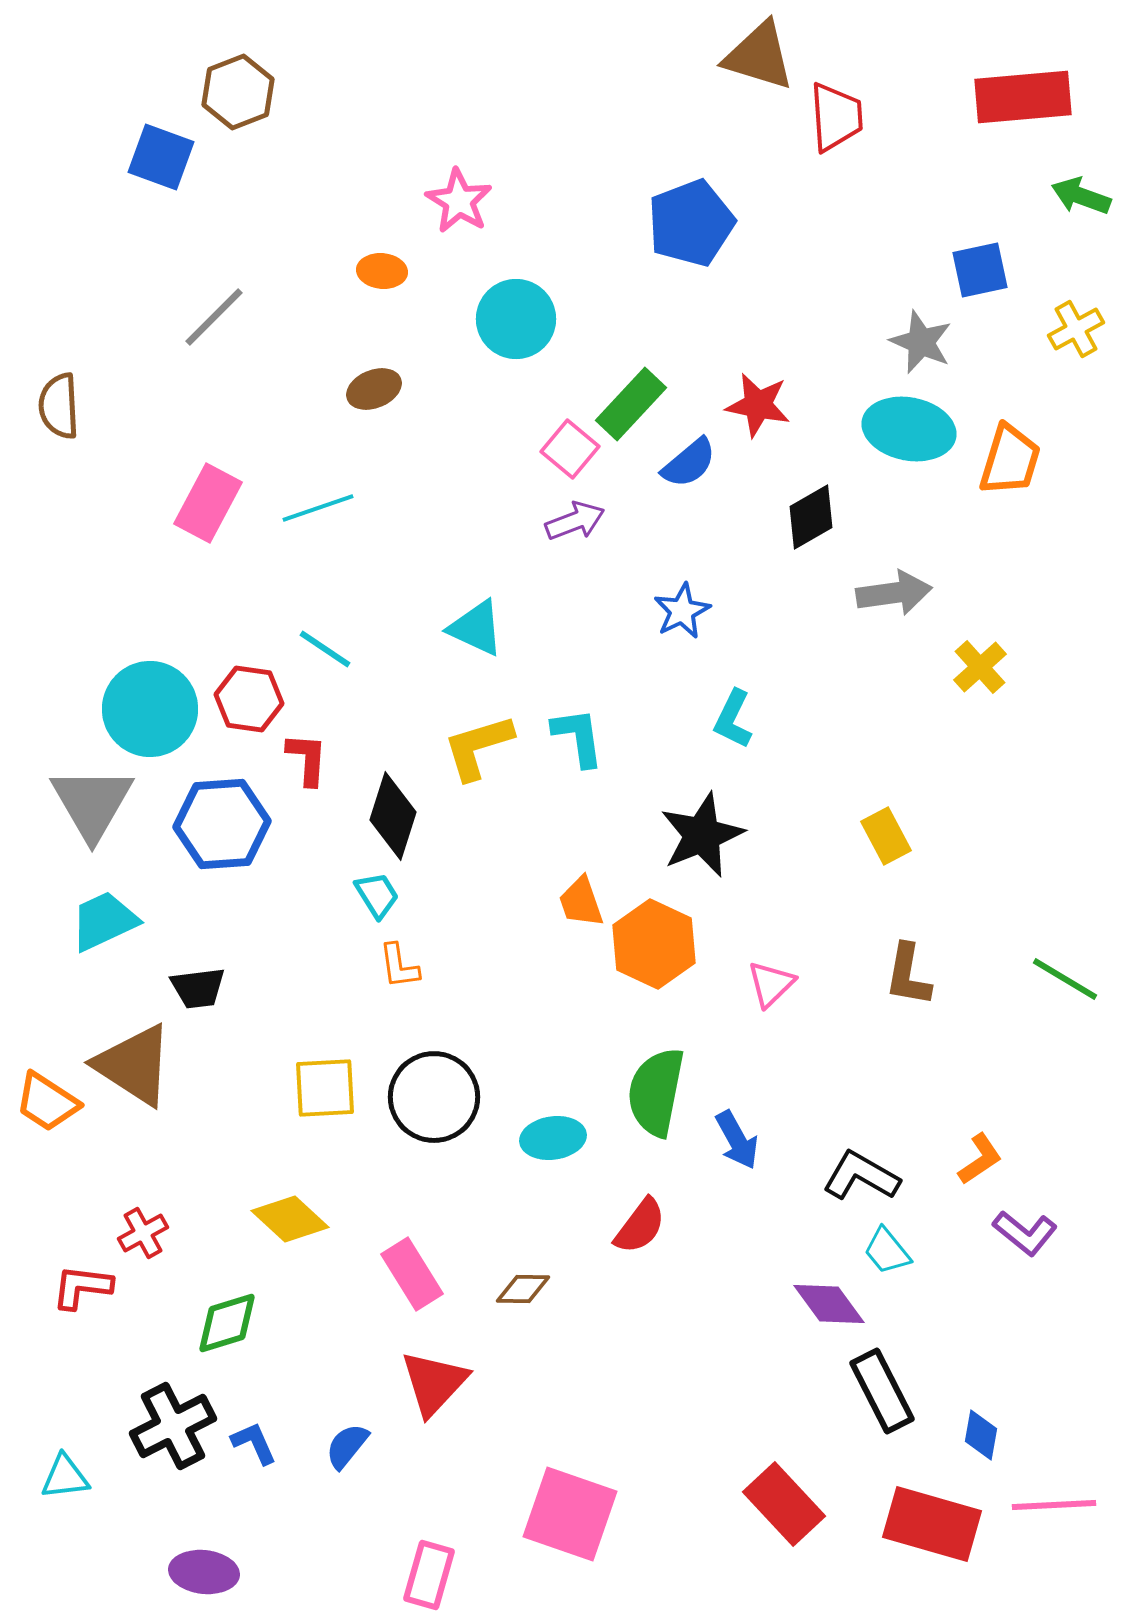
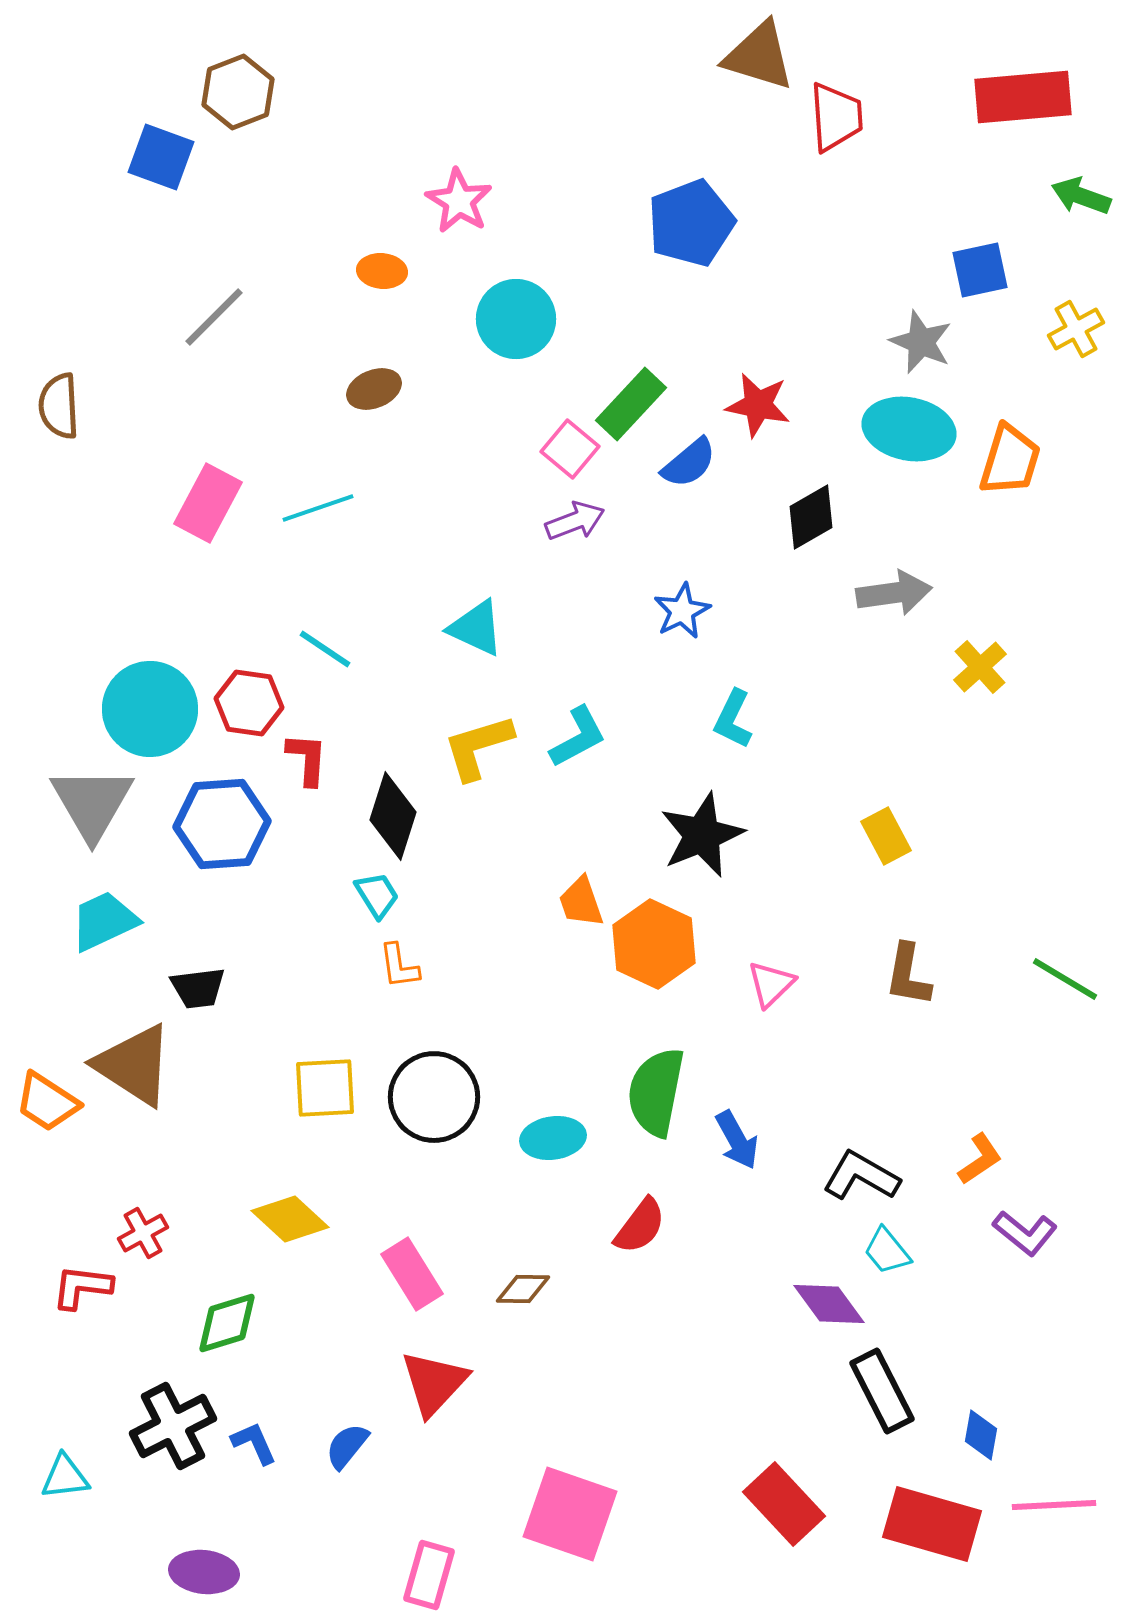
red hexagon at (249, 699): moved 4 px down
cyan L-shape at (578, 737): rotated 70 degrees clockwise
